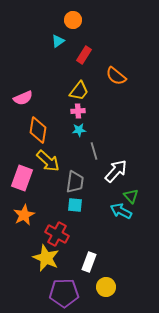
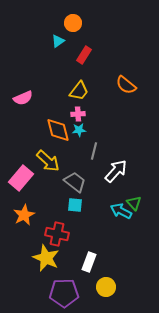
orange circle: moved 3 px down
orange semicircle: moved 10 px right, 9 px down
pink cross: moved 3 px down
orange diamond: moved 20 px right; rotated 24 degrees counterclockwise
gray line: rotated 30 degrees clockwise
pink rectangle: moved 1 px left; rotated 20 degrees clockwise
gray trapezoid: rotated 60 degrees counterclockwise
green triangle: moved 3 px right, 7 px down
red cross: rotated 15 degrees counterclockwise
